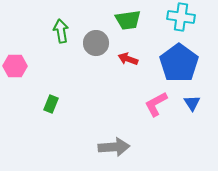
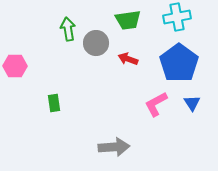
cyan cross: moved 4 px left; rotated 20 degrees counterclockwise
green arrow: moved 7 px right, 2 px up
green rectangle: moved 3 px right, 1 px up; rotated 30 degrees counterclockwise
